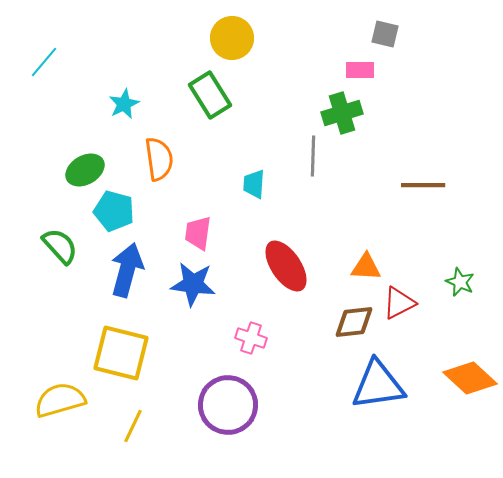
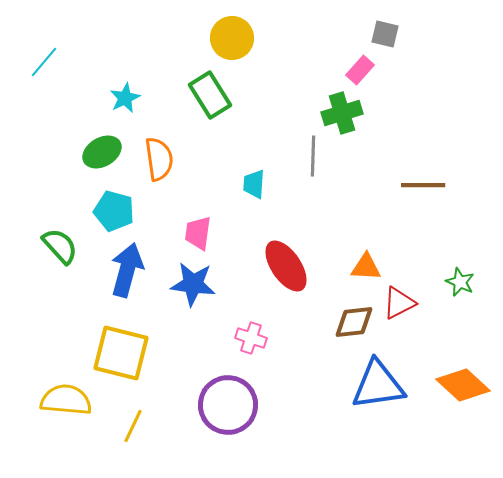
pink rectangle: rotated 48 degrees counterclockwise
cyan star: moved 1 px right, 6 px up
green ellipse: moved 17 px right, 18 px up
orange diamond: moved 7 px left, 7 px down
yellow semicircle: moved 6 px right; rotated 21 degrees clockwise
